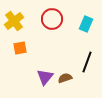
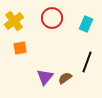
red circle: moved 1 px up
brown semicircle: rotated 16 degrees counterclockwise
